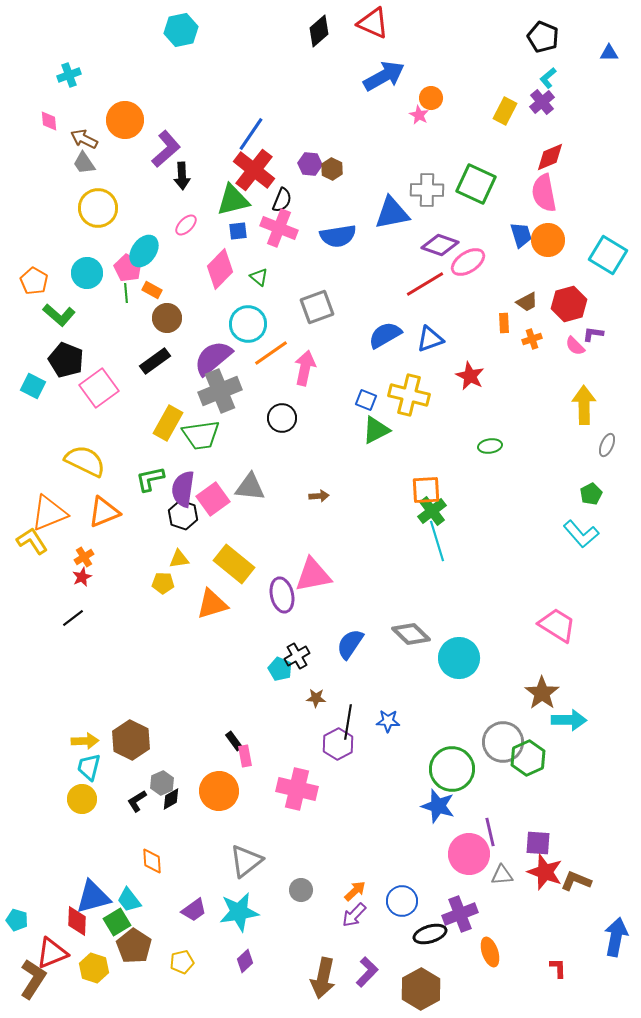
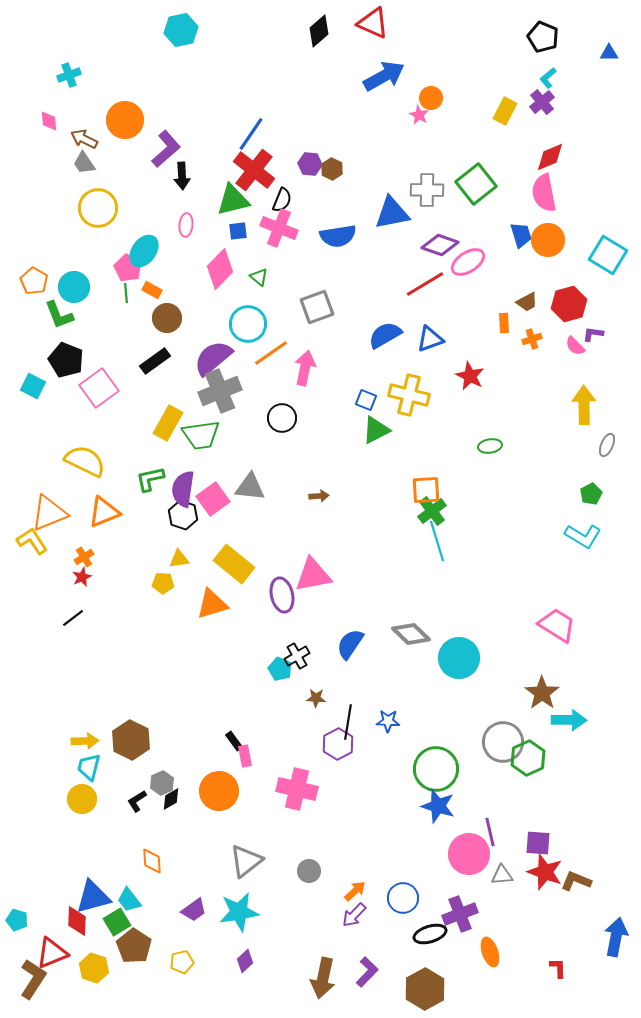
green square at (476, 184): rotated 27 degrees clockwise
pink ellipse at (186, 225): rotated 40 degrees counterclockwise
cyan circle at (87, 273): moved 13 px left, 14 px down
green L-shape at (59, 315): rotated 28 degrees clockwise
cyan L-shape at (581, 534): moved 2 px right, 2 px down; rotated 18 degrees counterclockwise
green circle at (452, 769): moved 16 px left
gray circle at (301, 890): moved 8 px right, 19 px up
blue circle at (402, 901): moved 1 px right, 3 px up
brown hexagon at (421, 989): moved 4 px right
